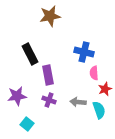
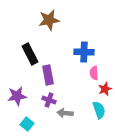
brown star: moved 1 px left, 4 px down
blue cross: rotated 12 degrees counterclockwise
gray arrow: moved 13 px left, 11 px down
